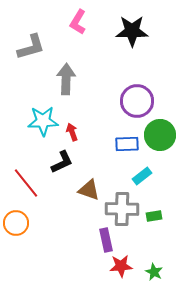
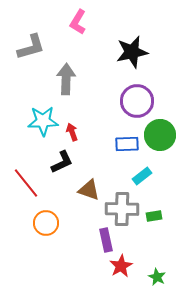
black star: moved 21 px down; rotated 12 degrees counterclockwise
orange circle: moved 30 px right
red star: rotated 25 degrees counterclockwise
green star: moved 3 px right, 5 px down
